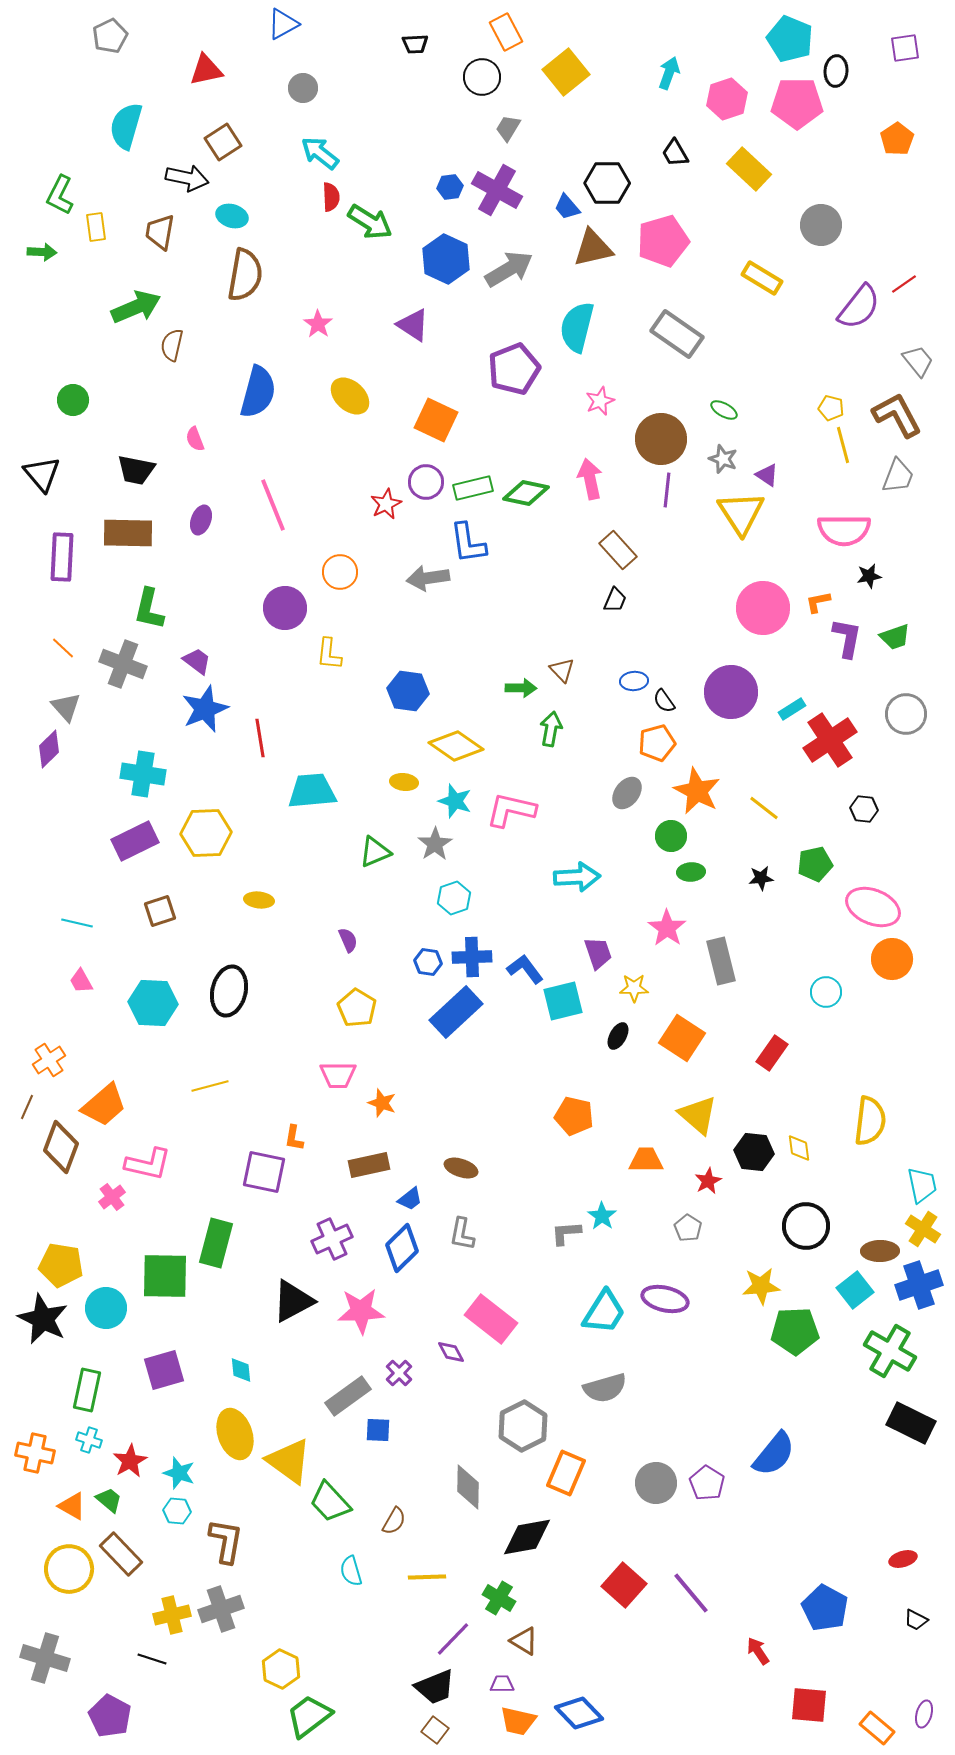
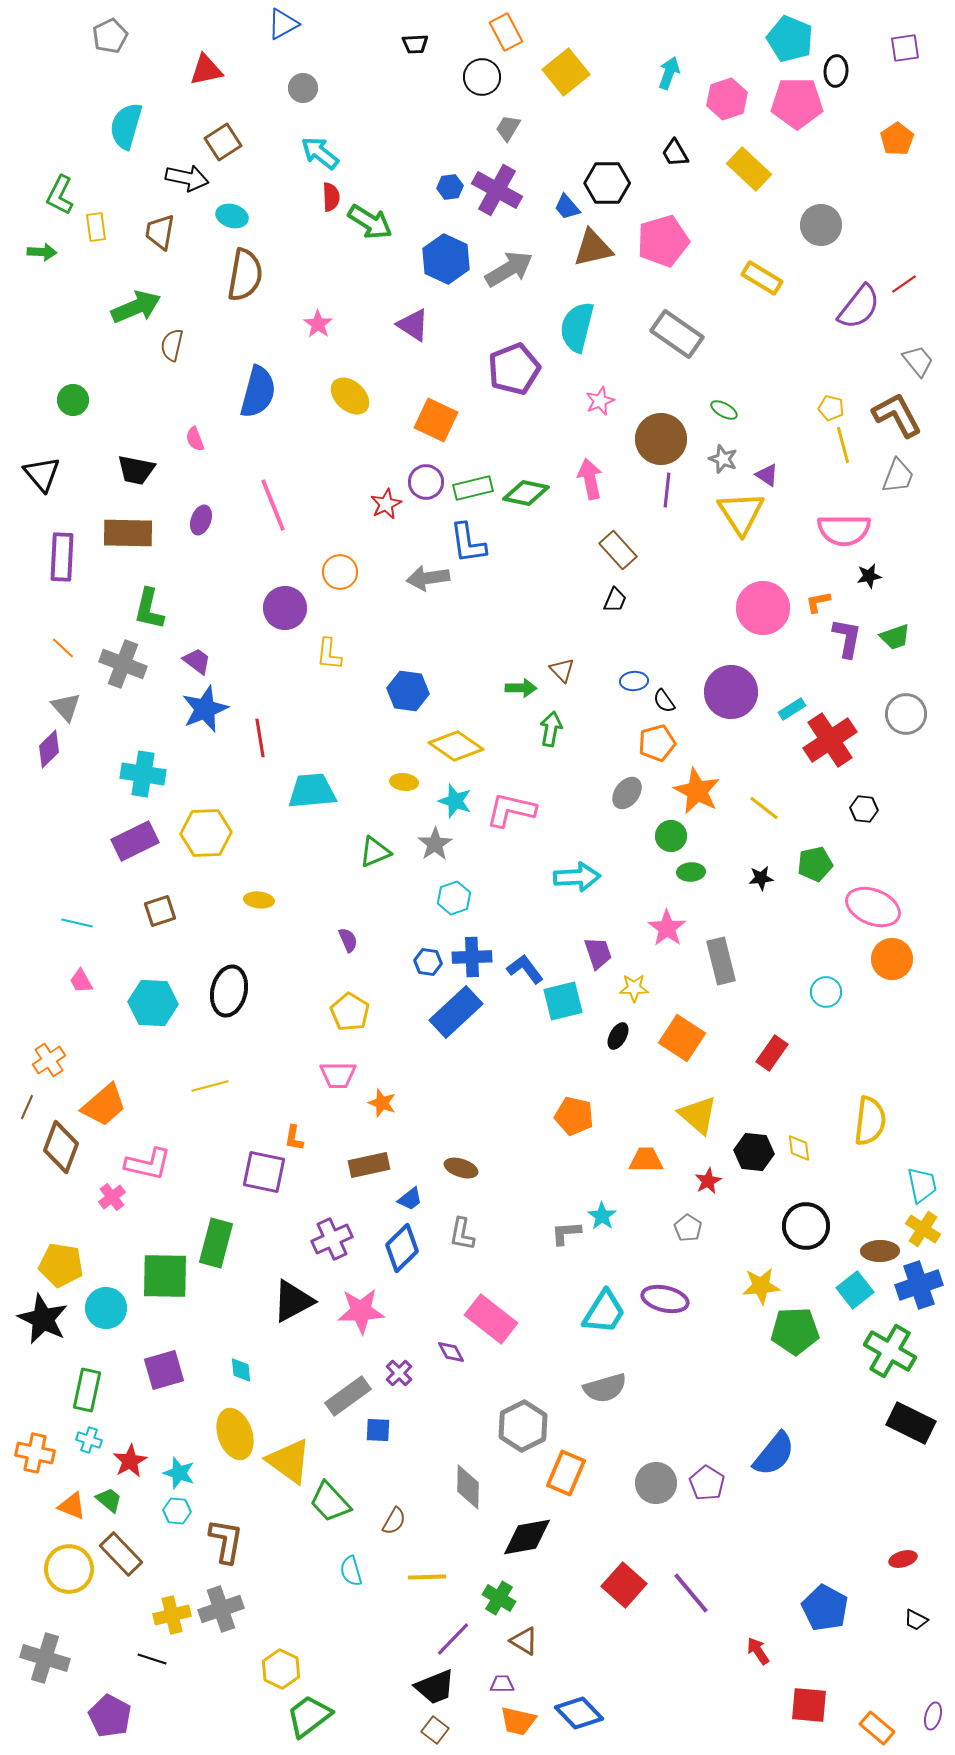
yellow pentagon at (357, 1008): moved 7 px left, 4 px down
orange triangle at (72, 1506): rotated 8 degrees counterclockwise
purple ellipse at (924, 1714): moved 9 px right, 2 px down
